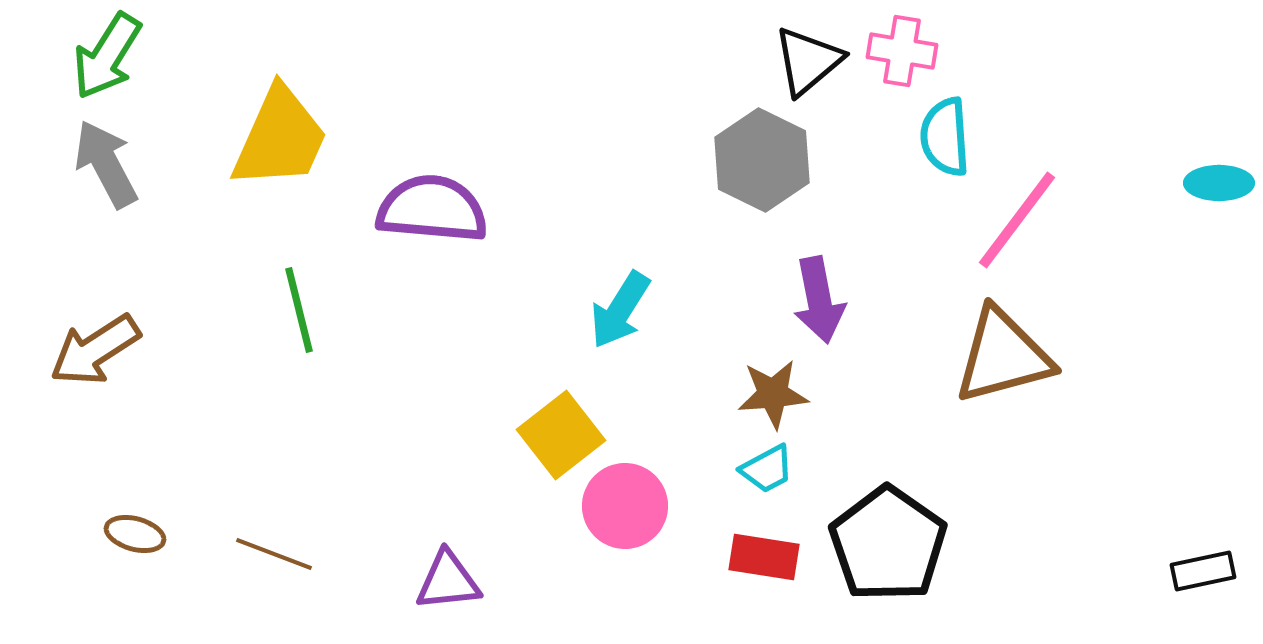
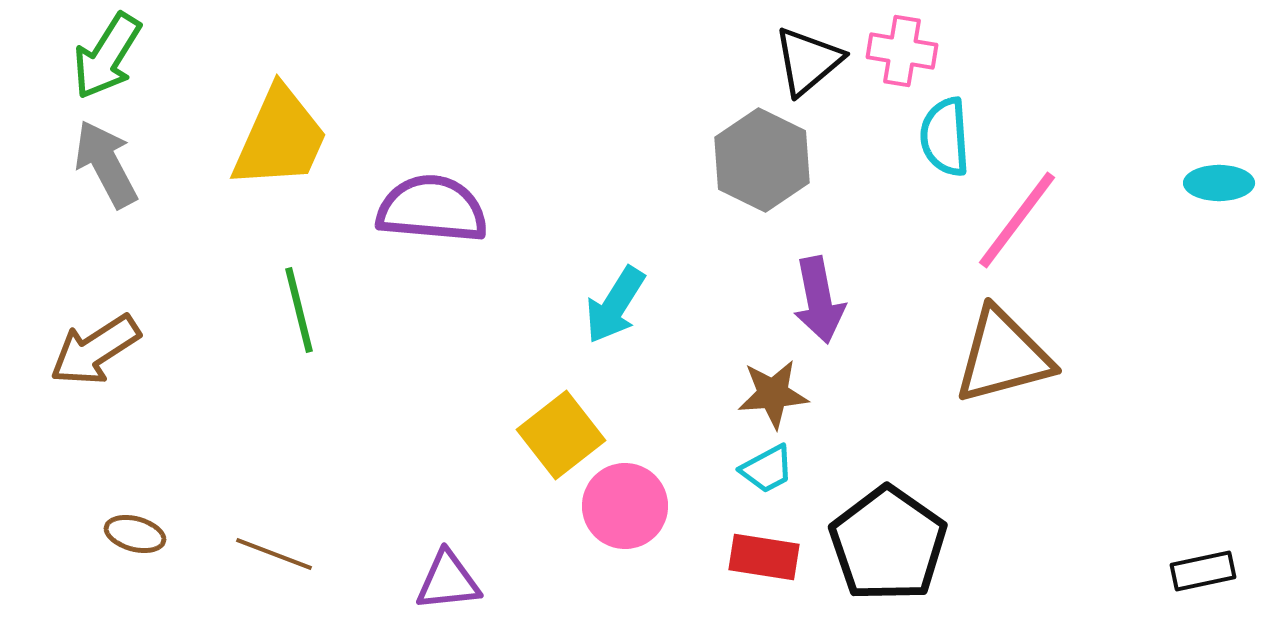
cyan arrow: moved 5 px left, 5 px up
